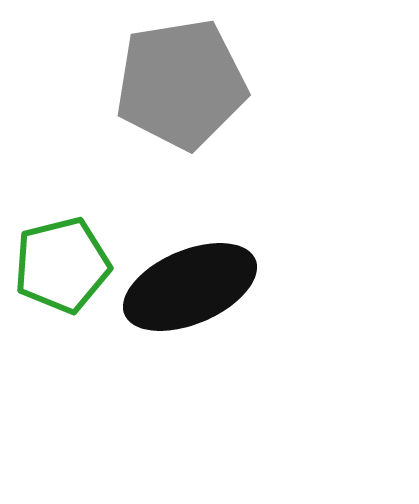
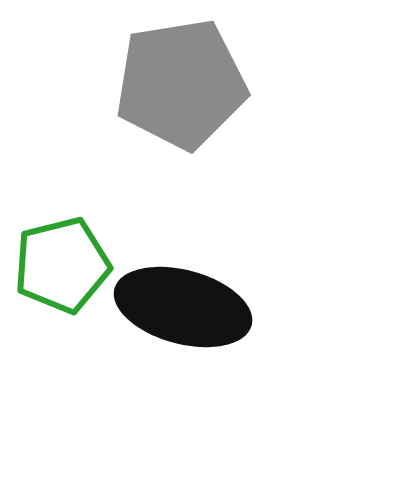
black ellipse: moved 7 px left, 20 px down; rotated 38 degrees clockwise
